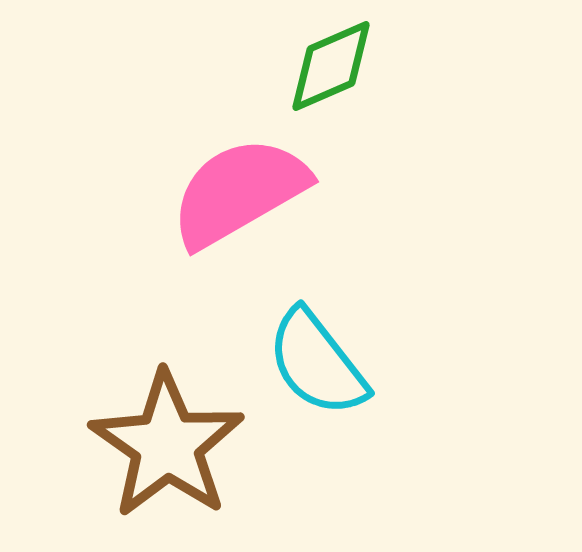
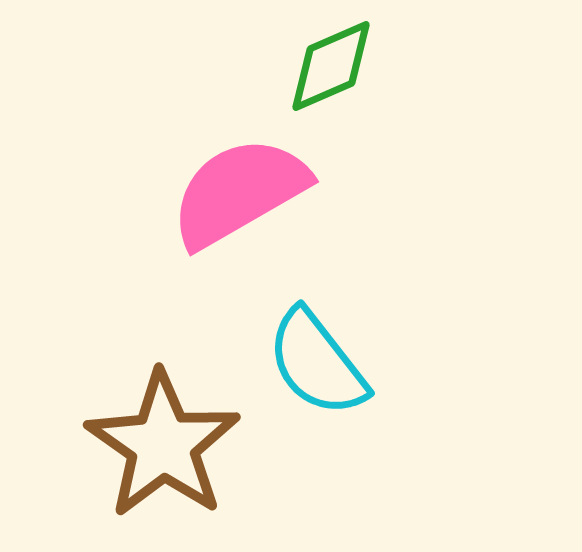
brown star: moved 4 px left
